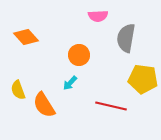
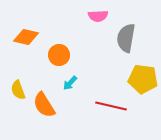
orange diamond: rotated 35 degrees counterclockwise
orange circle: moved 20 px left
